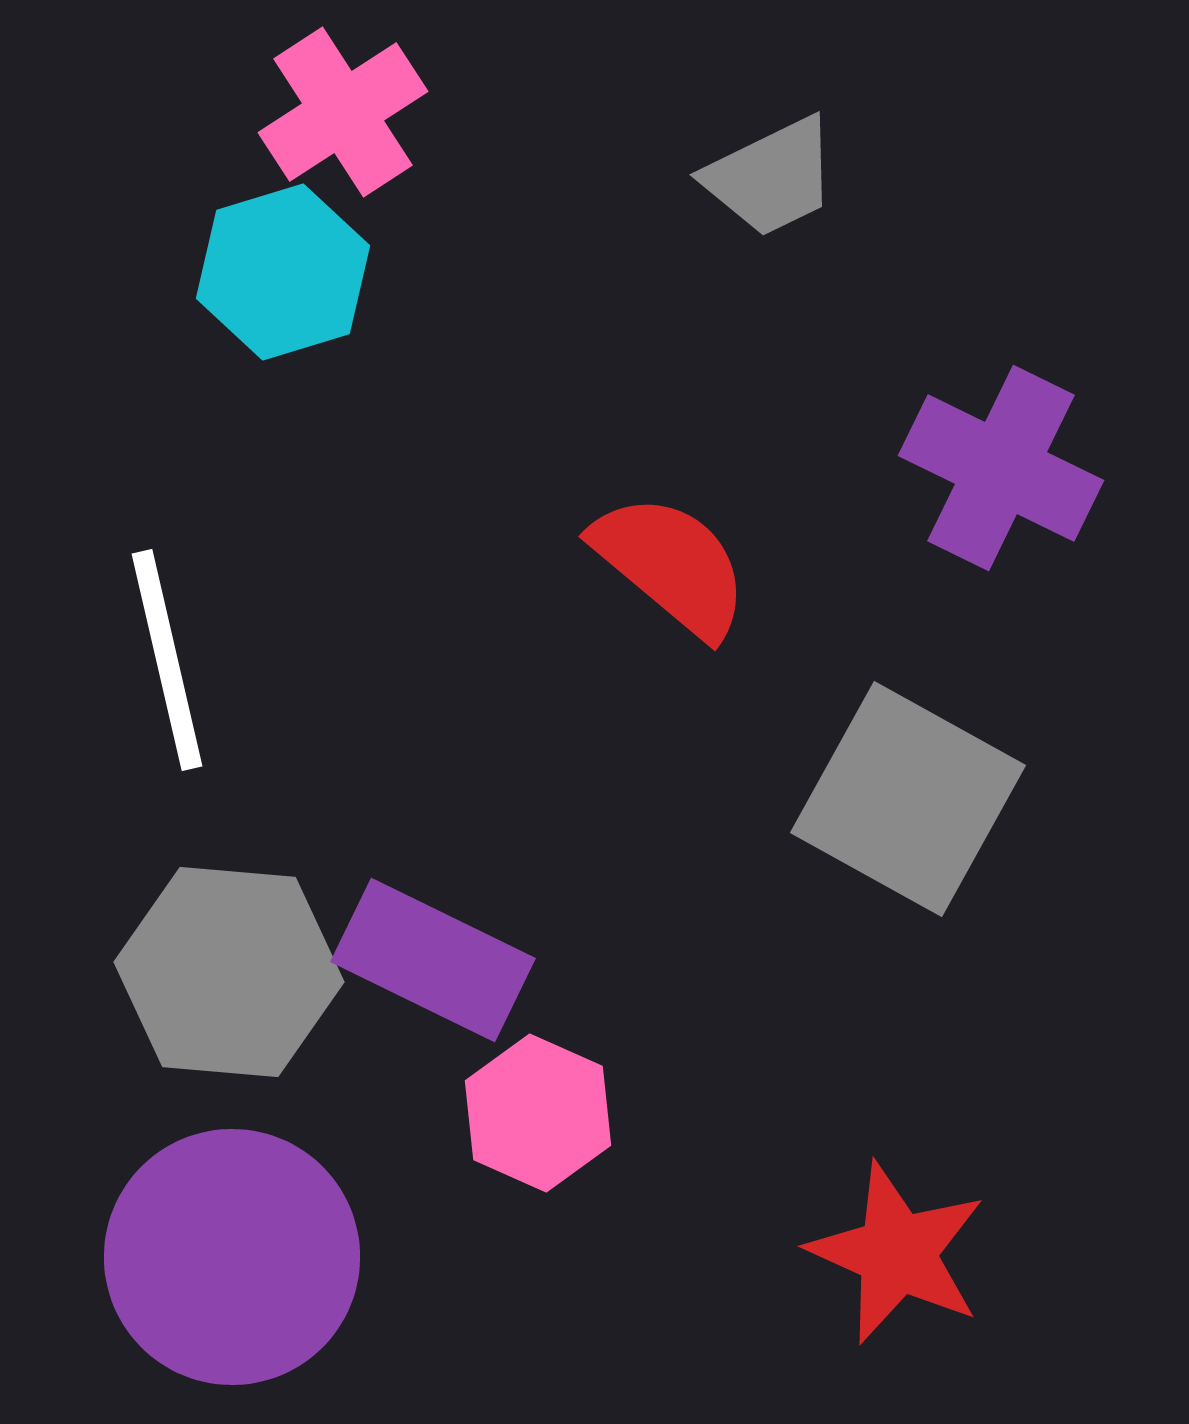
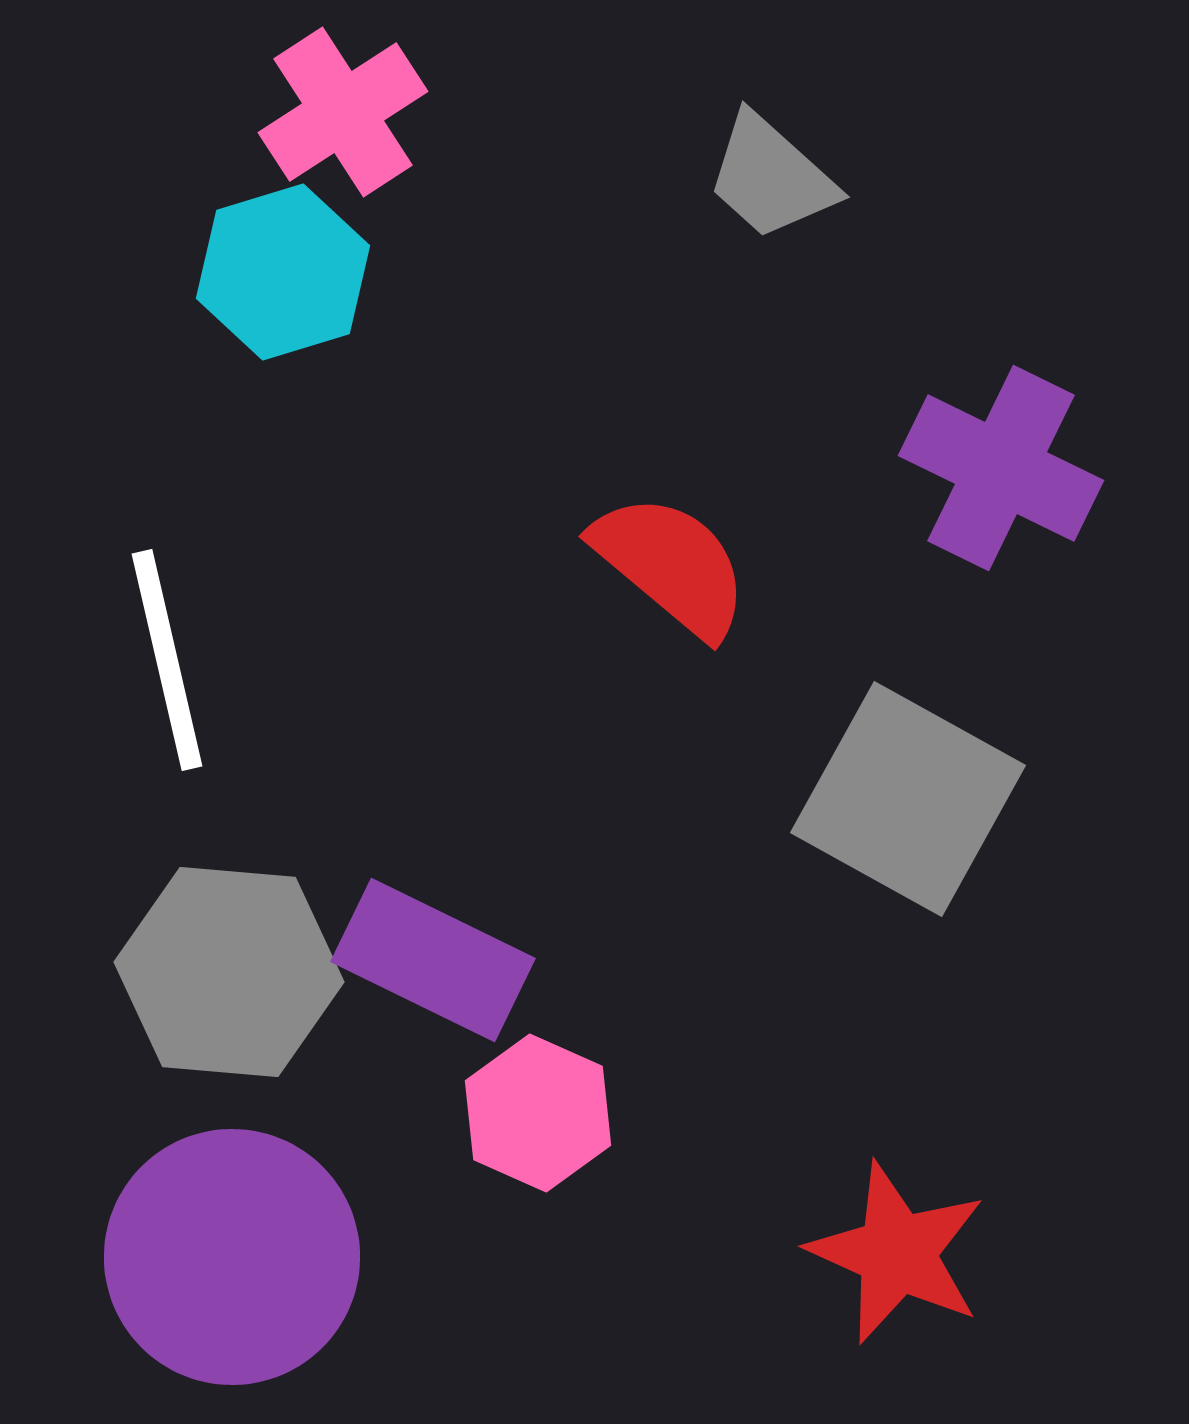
gray trapezoid: rotated 68 degrees clockwise
